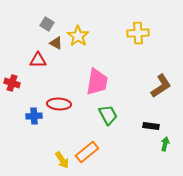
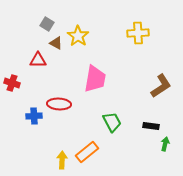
pink trapezoid: moved 2 px left, 3 px up
green trapezoid: moved 4 px right, 7 px down
yellow arrow: rotated 144 degrees counterclockwise
